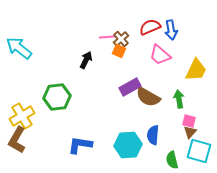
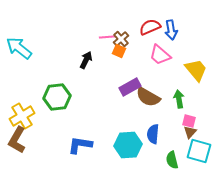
yellow trapezoid: rotated 65 degrees counterclockwise
blue semicircle: moved 1 px up
